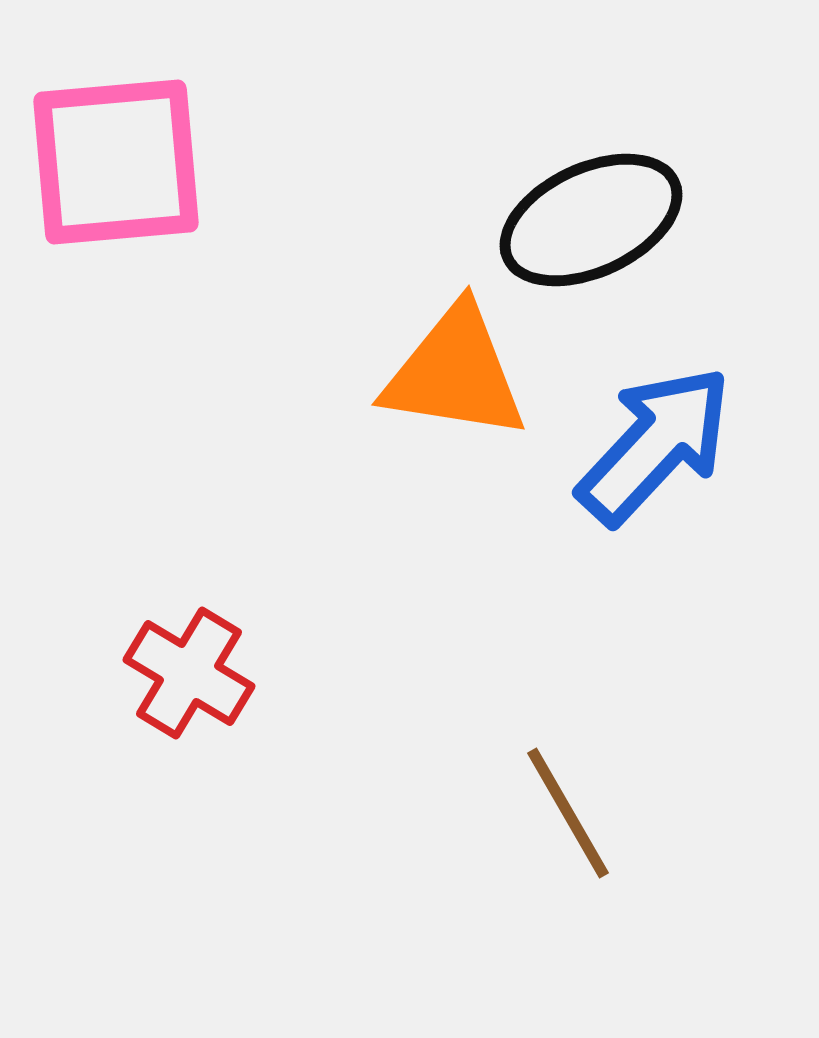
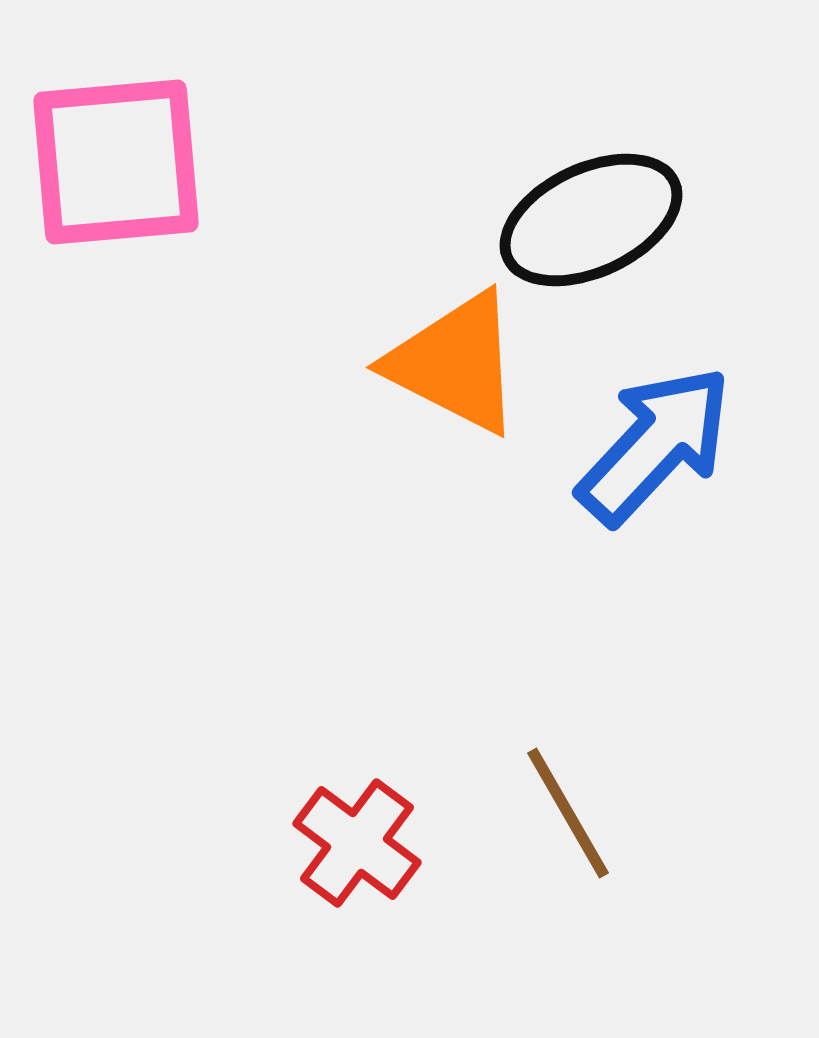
orange triangle: moved 10 px up; rotated 18 degrees clockwise
red cross: moved 168 px right, 170 px down; rotated 6 degrees clockwise
